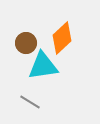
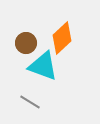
cyan triangle: rotated 28 degrees clockwise
